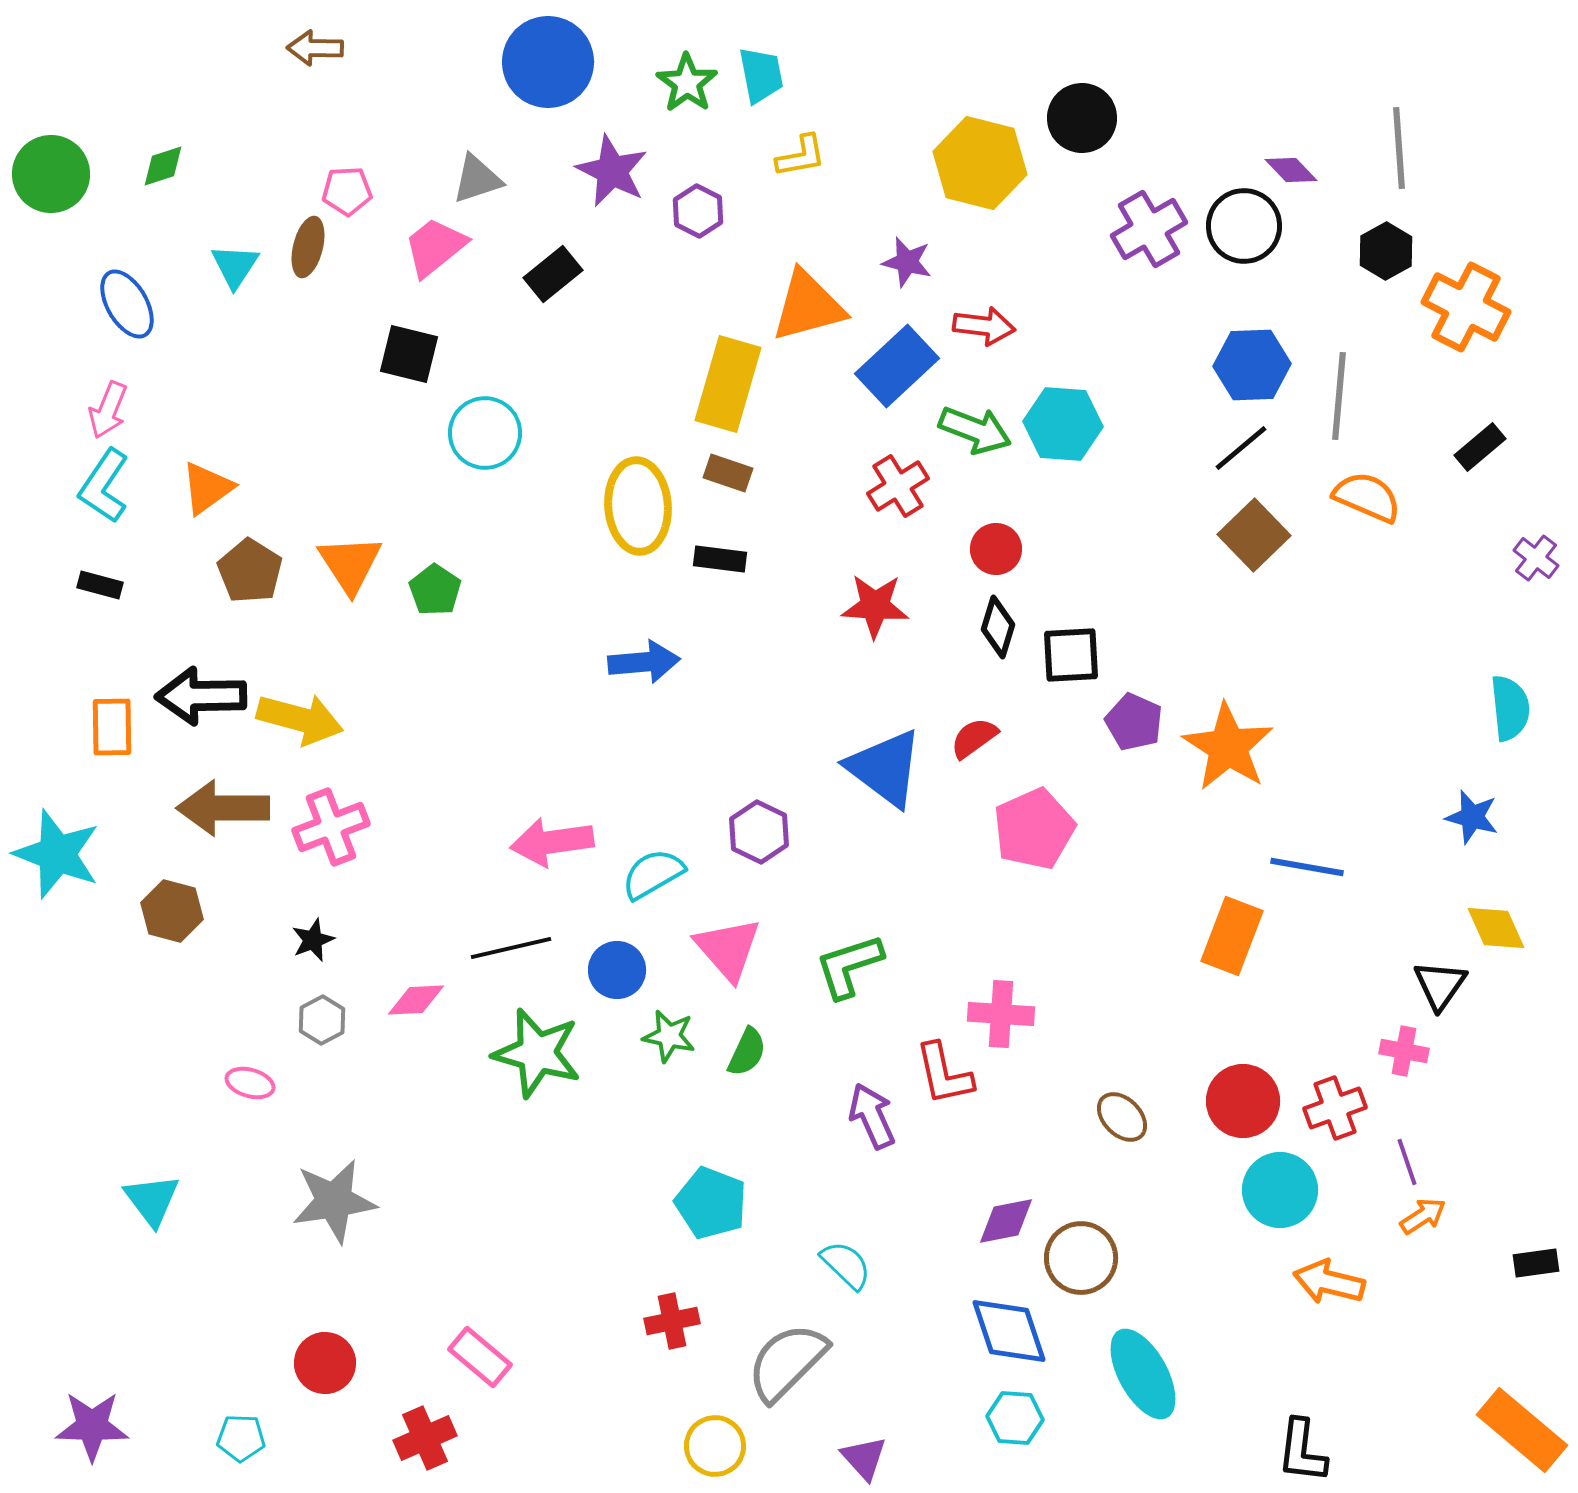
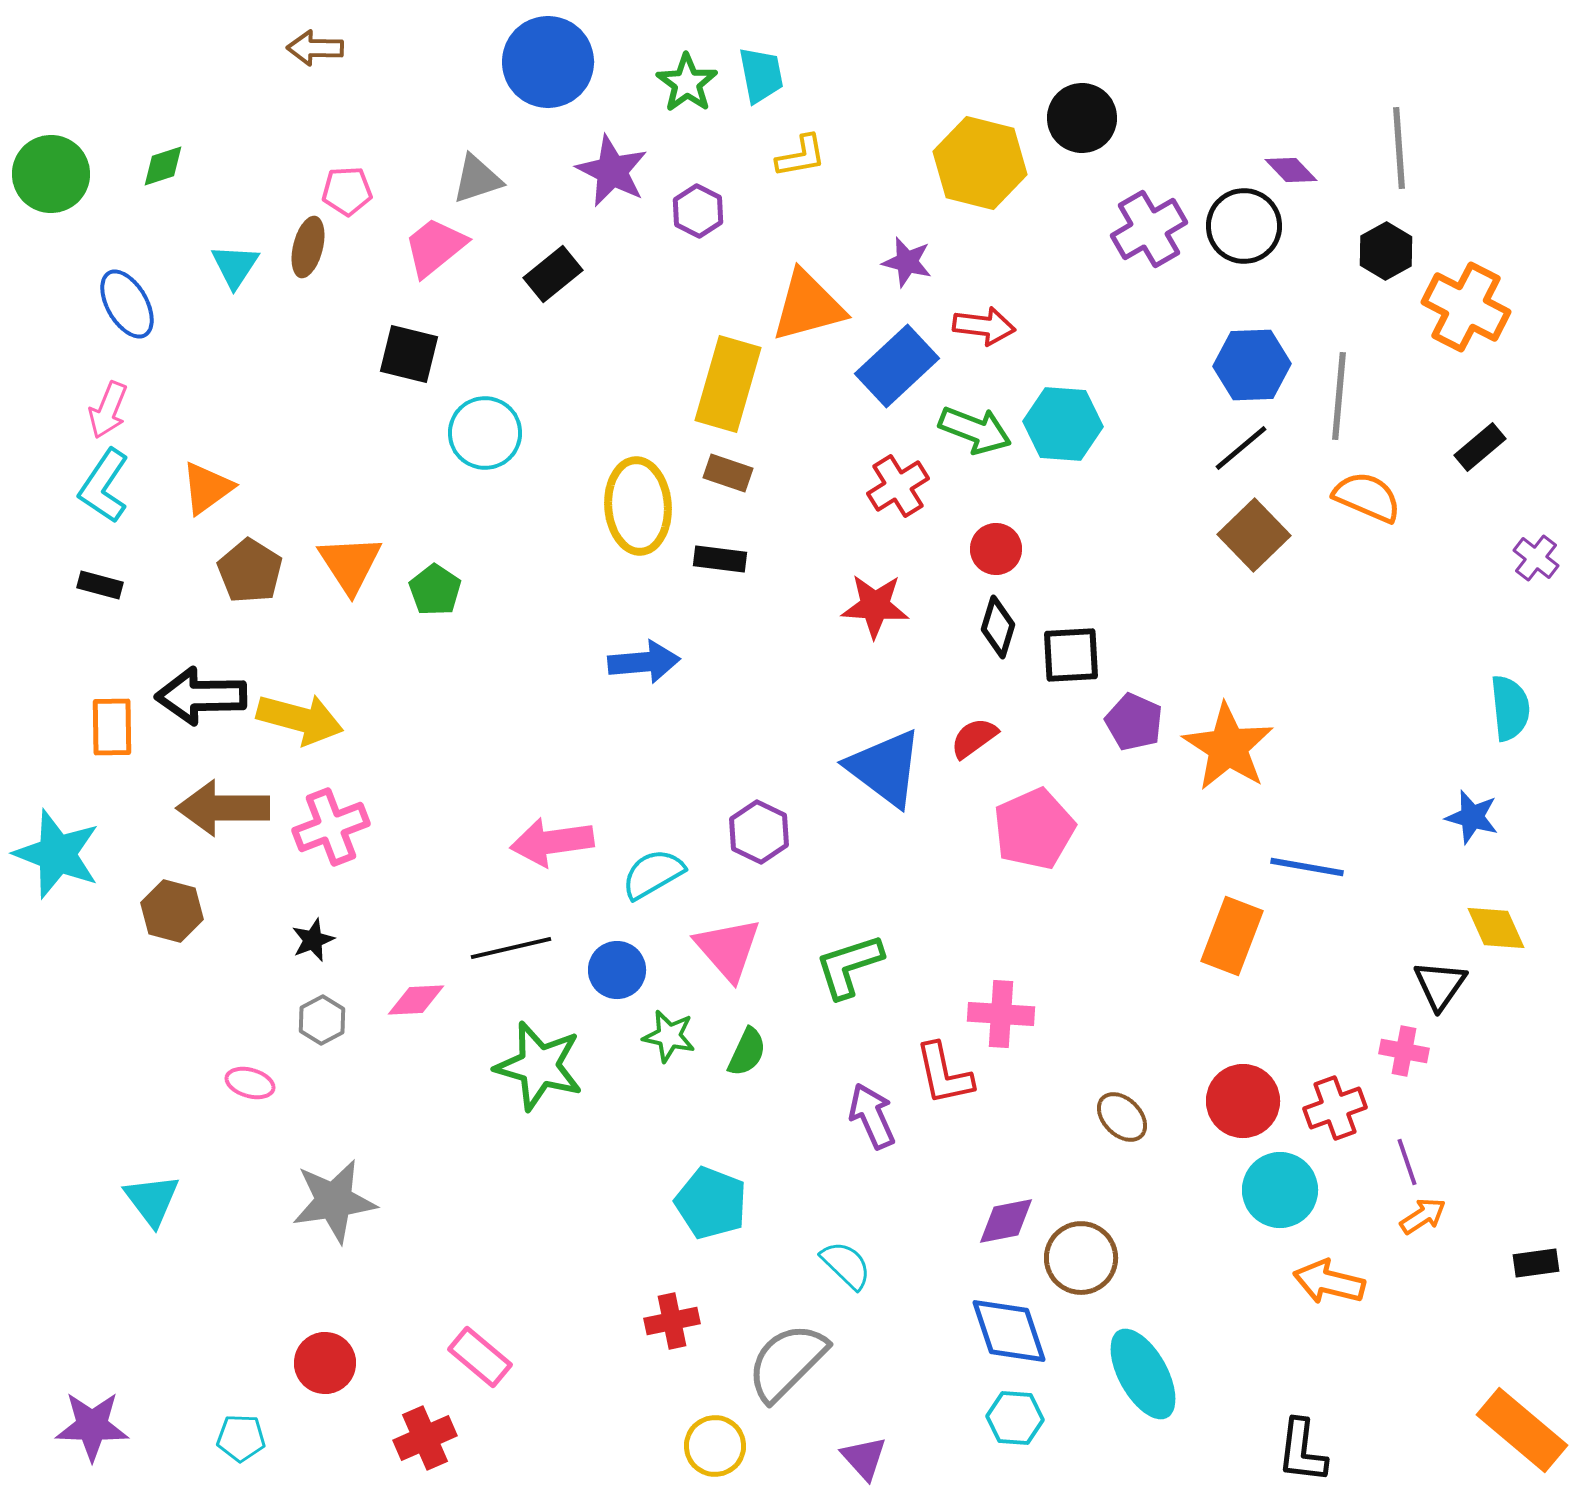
green star at (537, 1053): moved 2 px right, 13 px down
